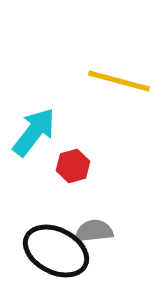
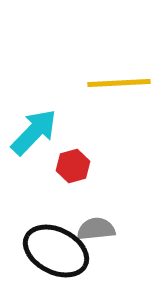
yellow line: moved 2 px down; rotated 18 degrees counterclockwise
cyan arrow: rotated 6 degrees clockwise
gray semicircle: moved 2 px right, 2 px up
